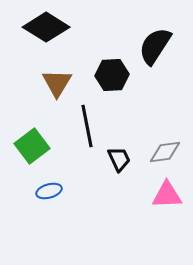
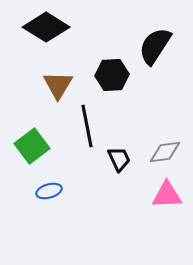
brown triangle: moved 1 px right, 2 px down
